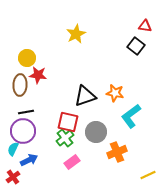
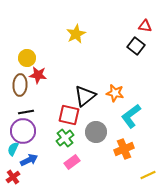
black triangle: rotated 20 degrees counterclockwise
red square: moved 1 px right, 7 px up
orange cross: moved 7 px right, 3 px up
